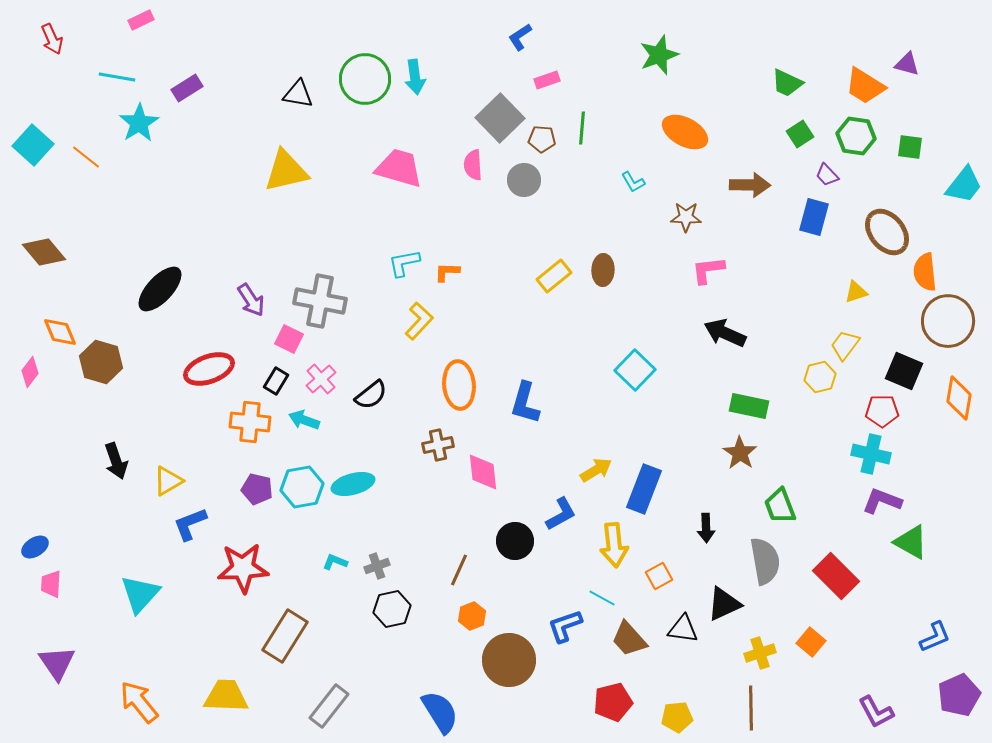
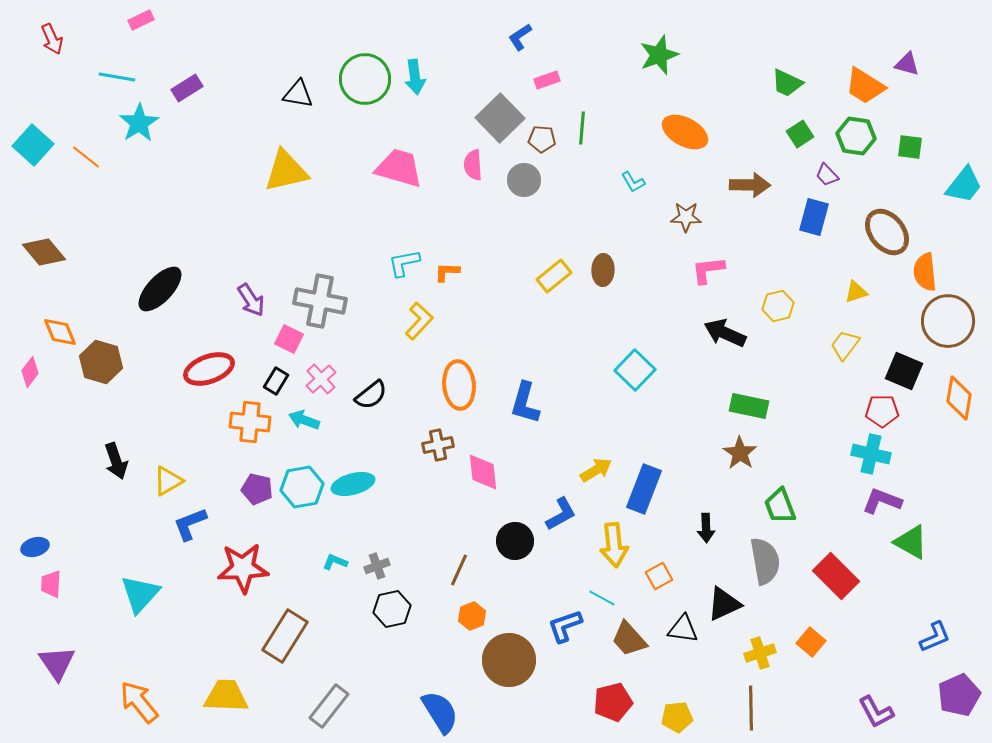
yellow hexagon at (820, 377): moved 42 px left, 71 px up
blue ellipse at (35, 547): rotated 16 degrees clockwise
